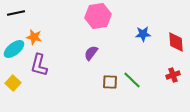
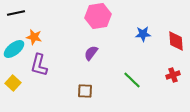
red diamond: moved 1 px up
brown square: moved 25 px left, 9 px down
